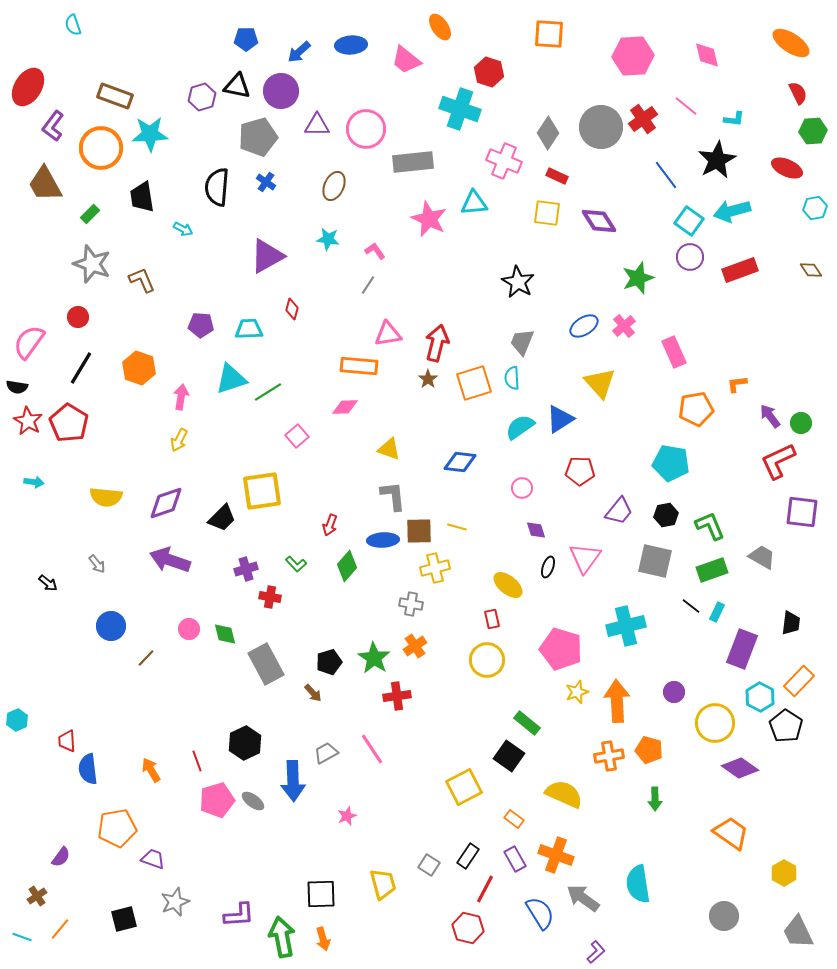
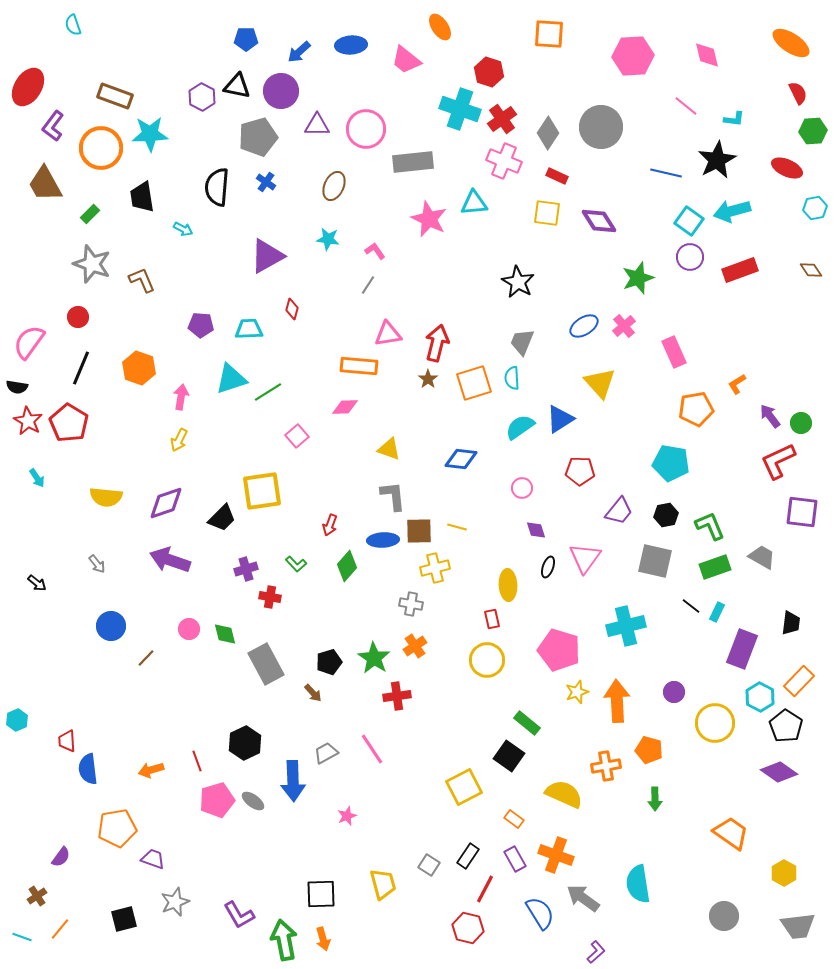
purple hexagon at (202, 97): rotated 16 degrees counterclockwise
red cross at (643, 119): moved 141 px left
blue line at (666, 175): moved 2 px up; rotated 40 degrees counterclockwise
black line at (81, 368): rotated 8 degrees counterclockwise
orange L-shape at (737, 384): rotated 25 degrees counterclockwise
blue diamond at (460, 462): moved 1 px right, 3 px up
cyan arrow at (34, 482): moved 3 px right, 4 px up; rotated 48 degrees clockwise
green rectangle at (712, 570): moved 3 px right, 3 px up
black arrow at (48, 583): moved 11 px left
yellow ellipse at (508, 585): rotated 48 degrees clockwise
pink pentagon at (561, 649): moved 2 px left, 1 px down
orange cross at (609, 756): moved 3 px left, 10 px down
purple diamond at (740, 768): moved 39 px right, 4 px down
orange arrow at (151, 770): rotated 75 degrees counterclockwise
purple L-shape at (239, 915): rotated 64 degrees clockwise
gray trapezoid at (798, 932): moved 6 px up; rotated 72 degrees counterclockwise
green arrow at (282, 937): moved 2 px right, 3 px down
